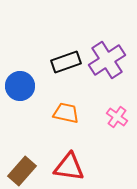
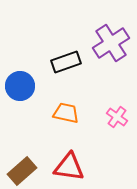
purple cross: moved 4 px right, 17 px up
brown rectangle: rotated 8 degrees clockwise
